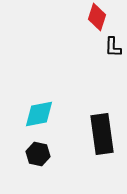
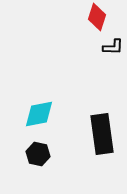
black L-shape: rotated 90 degrees counterclockwise
